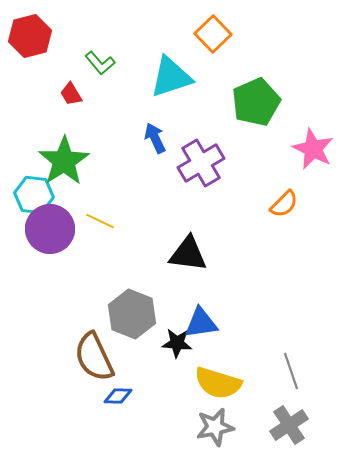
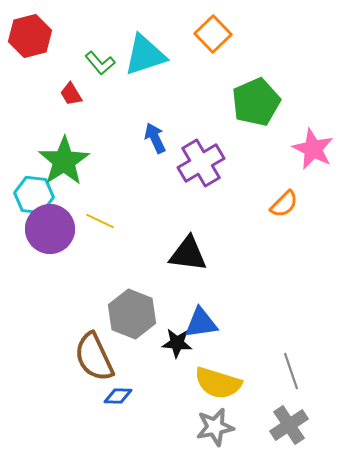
cyan triangle: moved 26 px left, 22 px up
